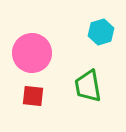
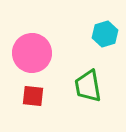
cyan hexagon: moved 4 px right, 2 px down
